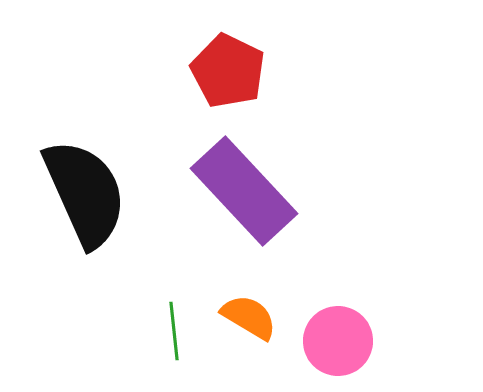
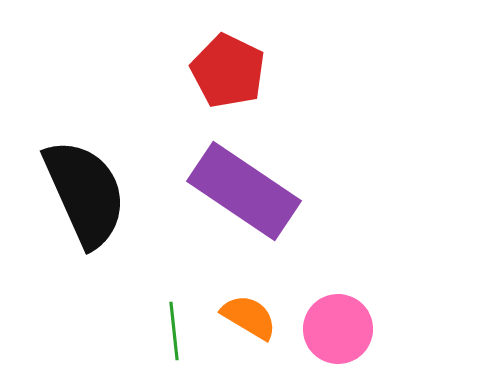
purple rectangle: rotated 13 degrees counterclockwise
pink circle: moved 12 px up
